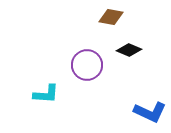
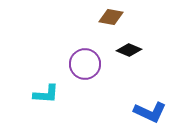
purple circle: moved 2 px left, 1 px up
